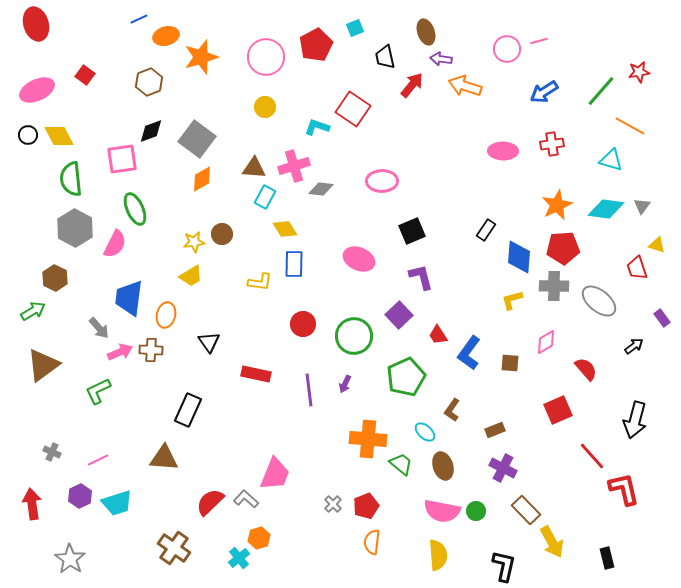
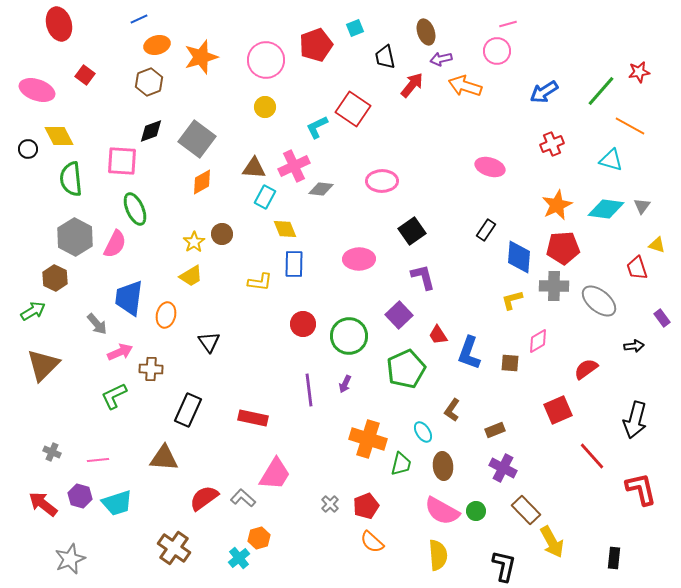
red ellipse at (36, 24): moved 23 px right
orange ellipse at (166, 36): moved 9 px left, 9 px down
pink line at (539, 41): moved 31 px left, 17 px up
red pentagon at (316, 45): rotated 8 degrees clockwise
pink circle at (507, 49): moved 10 px left, 2 px down
pink circle at (266, 57): moved 3 px down
purple arrow at (441, 59): rotated 20 degrees counterclockwise
pink ellipse at (37, 90): rotated 44 degrees clockwise
cyan L-shape at (317, 127): rotated 45 degrees counterclockwise
black circle at (28, 135): moved 14 px down
red cross at (552, 144): rotated 15 degrees counterclockwise
pink ellipse at (503, 151): moved 13 px left, 16 px down; rotated 16 degrees clockwise
pink square at (122, 159): moved 2 px down; rotated 12 degrees clockwise
pink cross at (294, 166): rotated 8 degrees counterclockwise
orange diamond at (202, 179): moved 3 px down
gray hexagon at (75, 228): moved 9 px down
yellow diamond at (285, 229): rotated 10 degrees clockwise
black square at (412, 231): rotated 12 degrees counterclockwise
yellow star at (194, 242): rotated 25 degrees counterclockwise
pink ellipse at (359, 259): rotated 24 degrees counterclockwise
purple L-shape at (421, 277): moved 2 px right
gray arrow at (99, 328): moved 2 px left, 4 px up
green circle at (354, 336): moved 5 px left
pink diamond at (546, 342): moved 8 px left, 1 px up
black arrow at (634, 346): rotated 30 degrees clockwise
brown cross at (151, 350): moved 19 px down
blue L-shape at (469, 353): rotated 16 degrees counterclockwise
brown triangle at (43, 365): rotated 9 degrees counterclockwise
red semicircle at (586, 369): rotated 85 degrees counterclockwise
red rectangle at (256, 374): moved 3 px left, 44 px down
green pentagon at (406, 377): moved 8 px up
green L-shape at (98, 391): moved 16 px right, 5 px down
cyan ellipse at (425, 432): moved 2 px left; rotated 15 degrees clockwise
orange cross at (368, 439): rotated 12 degrees clockwise
pink line at (98, 460): rotated 20 degrees clockwise
green trapezoid at (401, 464): rotated 65 degrees clockwise
brown ellipse at (443, 466): rotated 12 degrees clockwise
pink trapezoid at (275, 474): rotated 9 degrees clockwise
red L-shape at (624, 489): moved 17 px right
purple hexagon at (80, 496): rotated 20 degrees counterclockwise
gray L-shape at (246, 499): moved 3 px left, 1 px up
red semicircle at (210, 502): moved 6 px left, 4 px up; rotated 8 degrees clockwise
red arrow at (32, 504): moved 11 px right; rotated 44 degrees counterclockwise
gray cross at (333, 504): moved 3 px left
pink semicircle at (442, 511): rotated 18 degrees clockwise
orange semicircle at (372, 542): rotated 55 degrees counterclockwise
black rectangle at (607, 558): moved 7 px right; rotated 20 degrees clockwise
gray star at (70, 559): rotated 16 degrees clockwise
